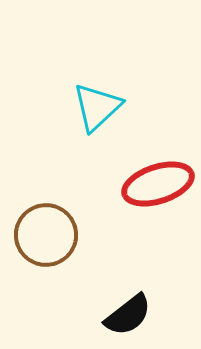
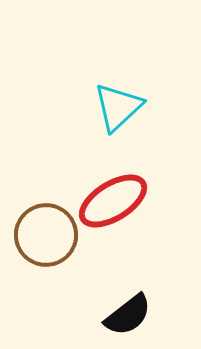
cyan triangle: moved 21 px right
red ellipse: moved 45 px left, 17 px down; rotated 14 degrees counterclockwise
